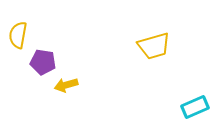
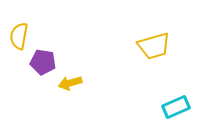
yellow semicircle: moved 1 px right, 1 px down
yellow arrow: moved 4 px right, 2 px up
cyan rectangle: moved 19 px left
